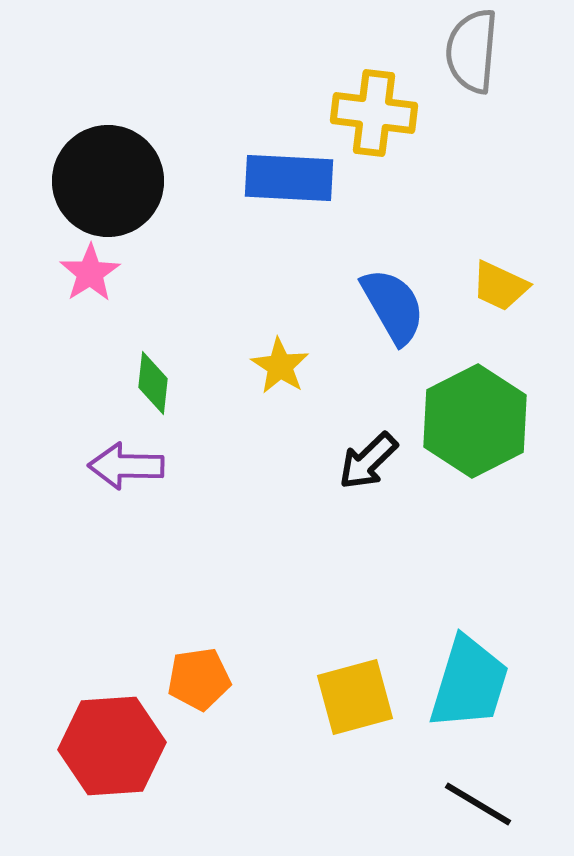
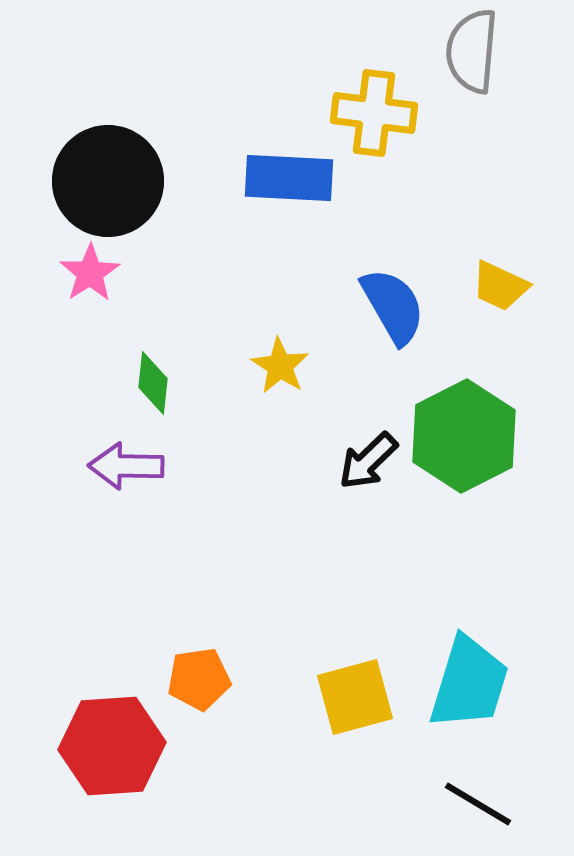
green hexagon: moved 11 px left, 15 px down
